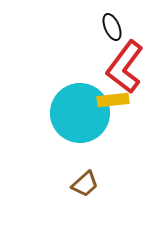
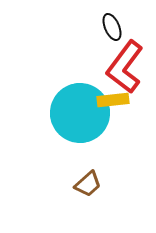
brown trapezoid: moved 3 px right
